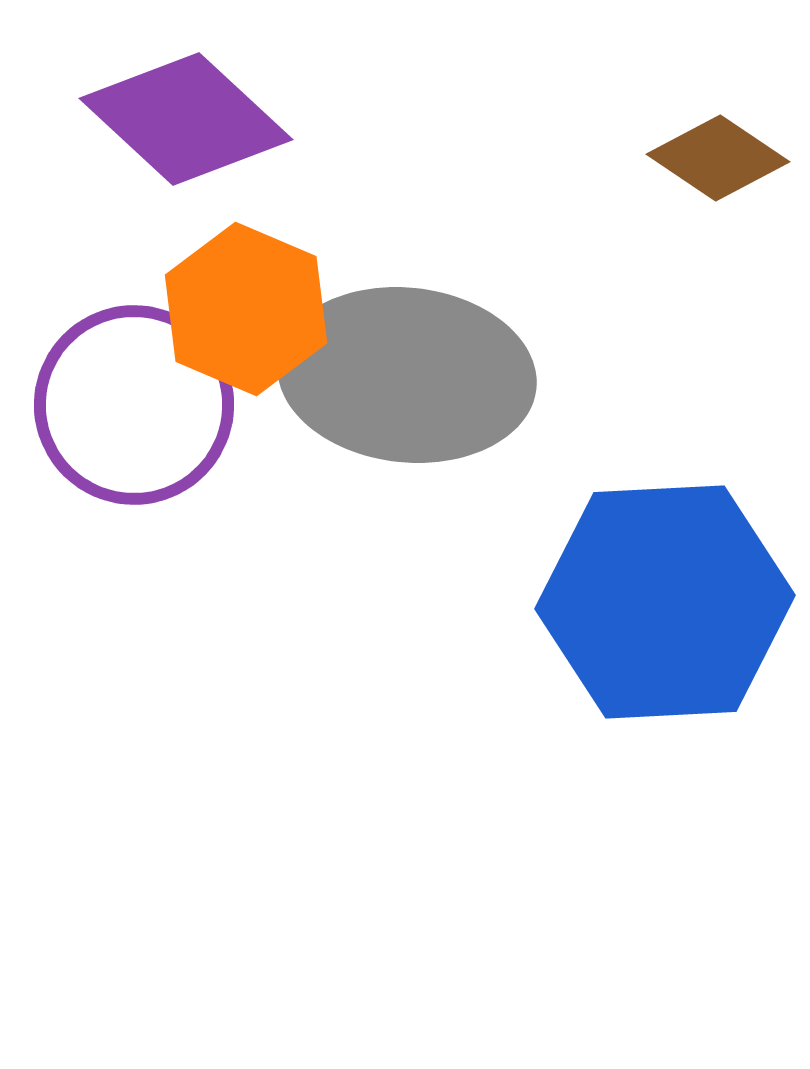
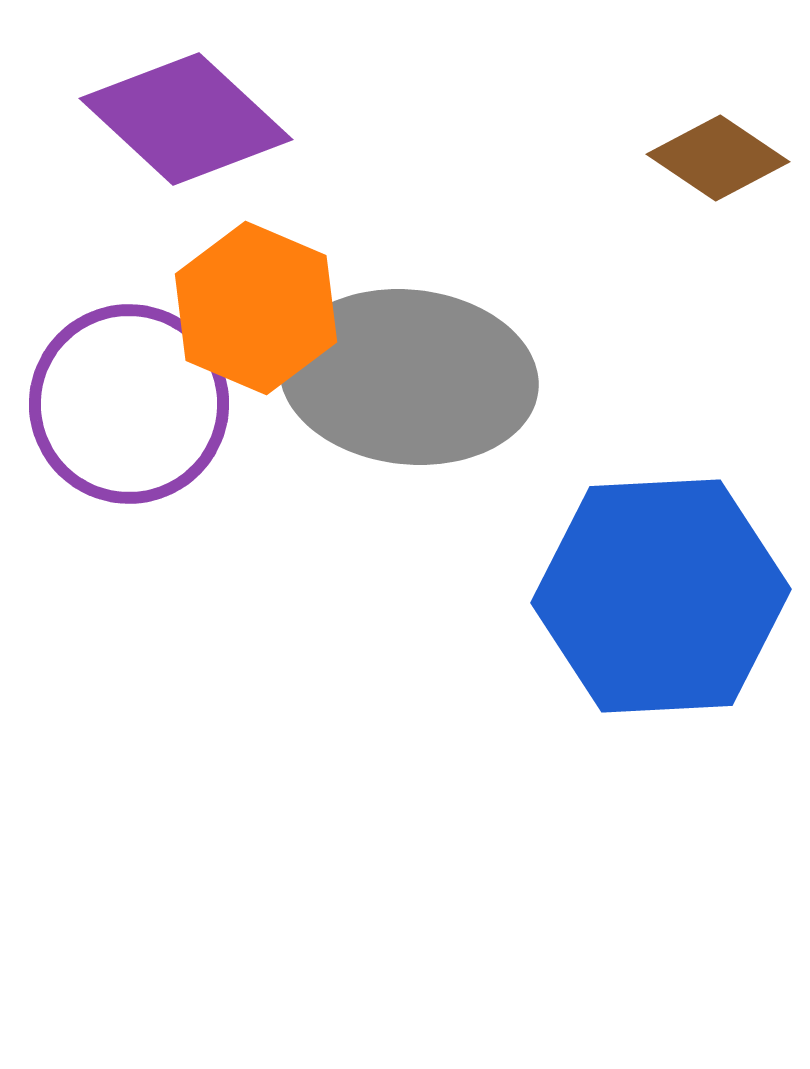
orange hexagon: moved 10 px right, 1 px up
gray ellipse: moved 2 px right, 2 px down
purple circle: moved 5 px left, 1 px up
blue hexagon: moved 4 px left, 6 px up
